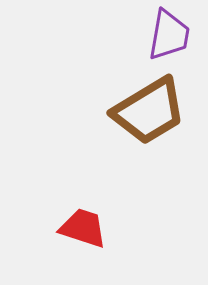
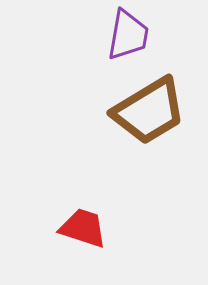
purple trapezoid: moved 41 px left
